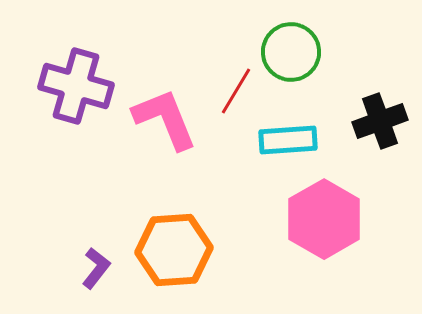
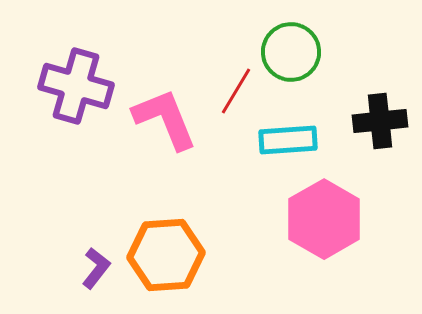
black cross: rotated 14 degrees clockwise
orange hexagon: moved 8 px left, 5 px down
